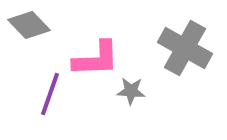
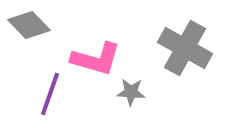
pink L-shape: rotated 18 degrees clockwise
gray star: moved 1 px down
